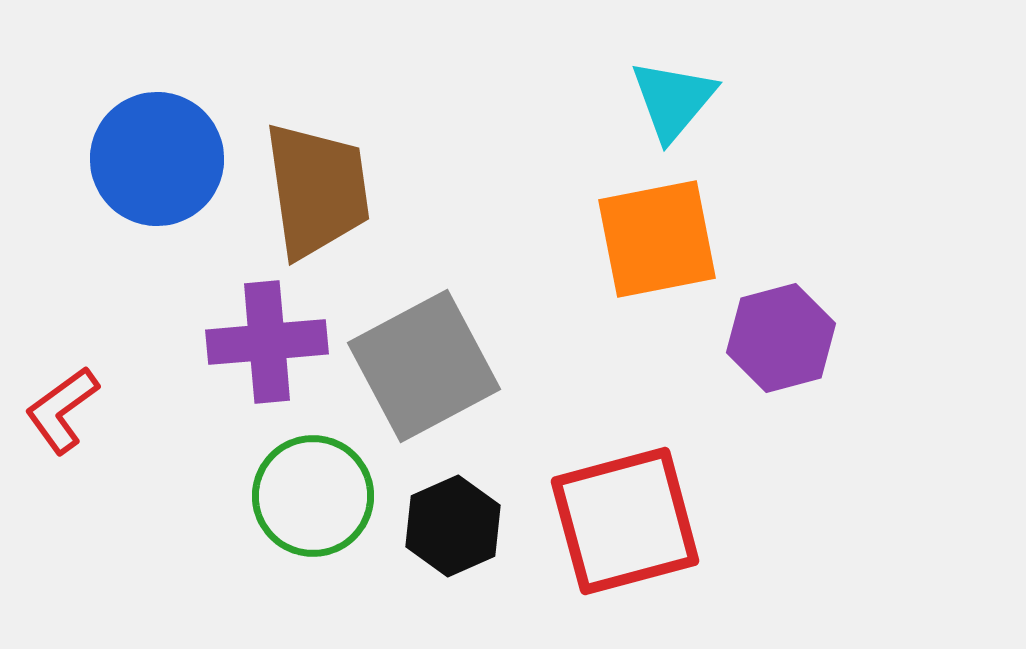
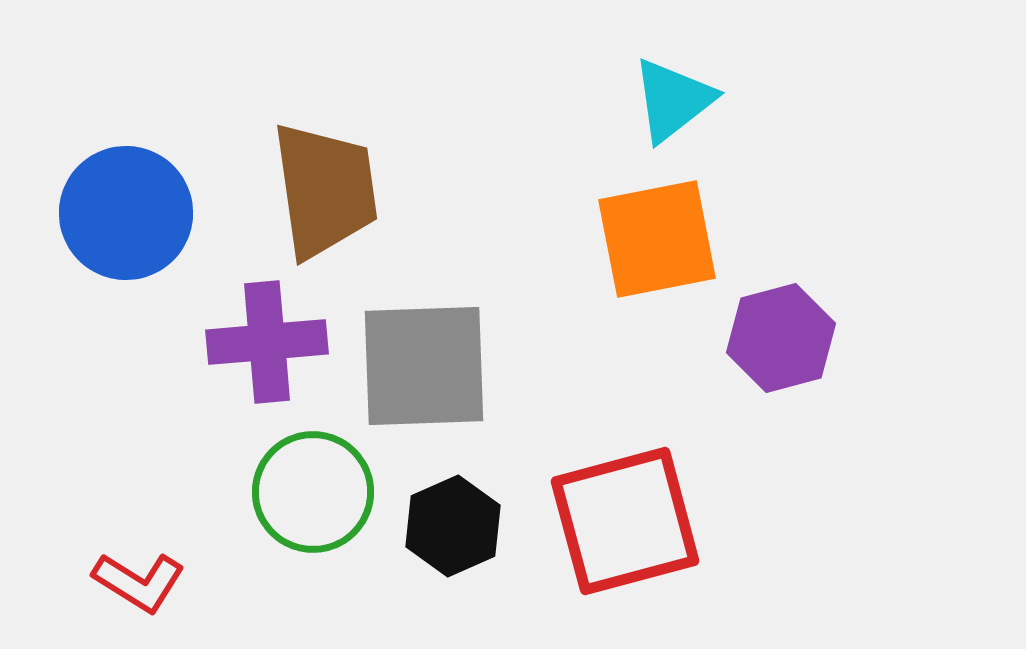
cyan triangle: rotated 12 degrees clockwise
blue circle: moved 31 px left, 54 px down
brown trapezoid: moved 8 px right
gray square: rotated 26 degrees clockwise
red L-shape: moved 77 px right, 172 px down; rotated 112 degrees counterclockwise
green circle: moved 4 px up
